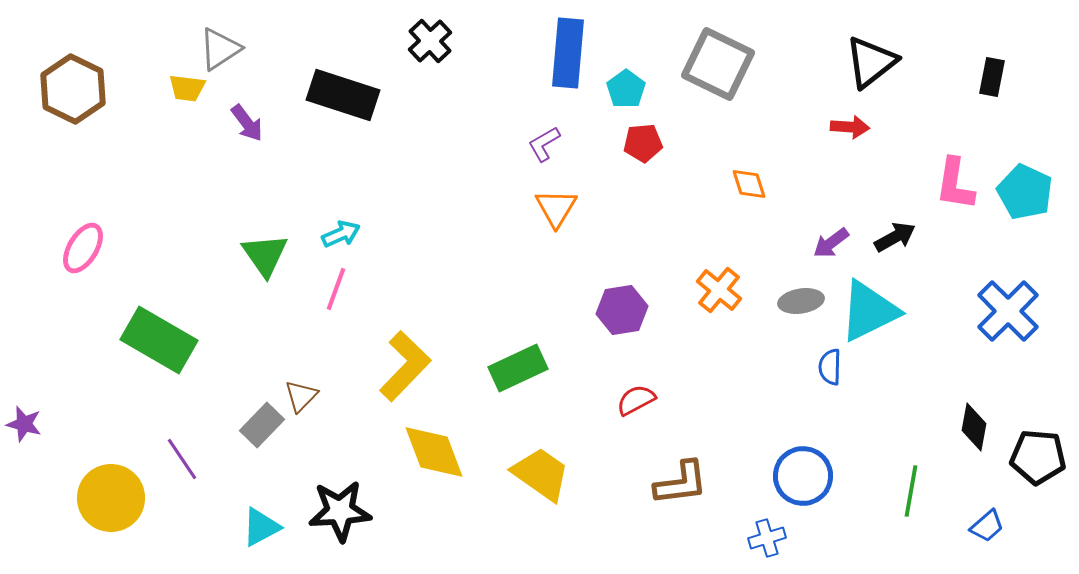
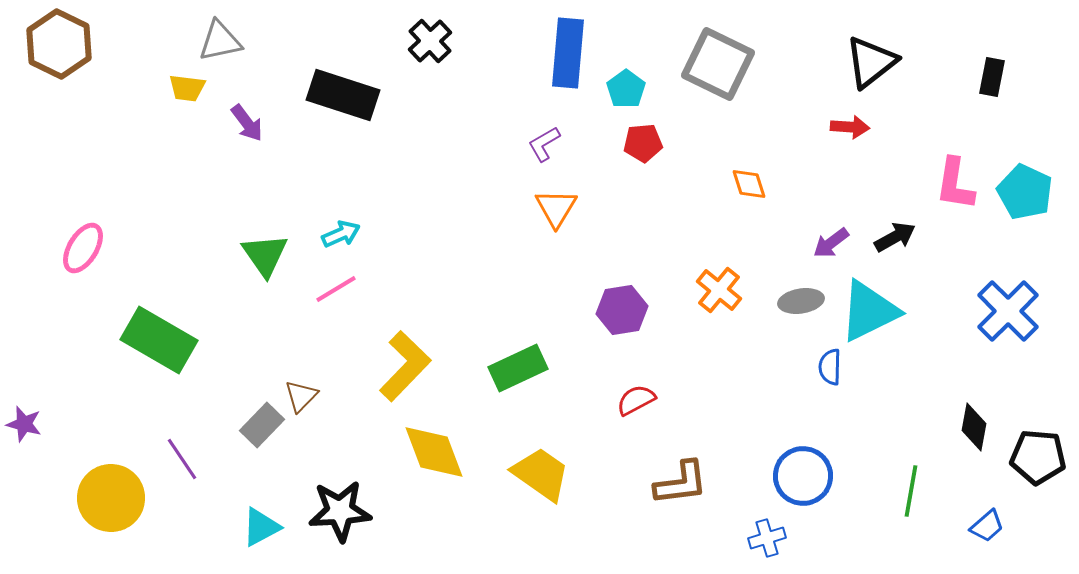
gray triangle at (220, 49): moved 8 px up; rotated 21 degrees clockwise
brown hexagon at (73, 89): moved 14 px left, 45 px up
pink line at (336, 289): rotated 39 degrees clockwise
